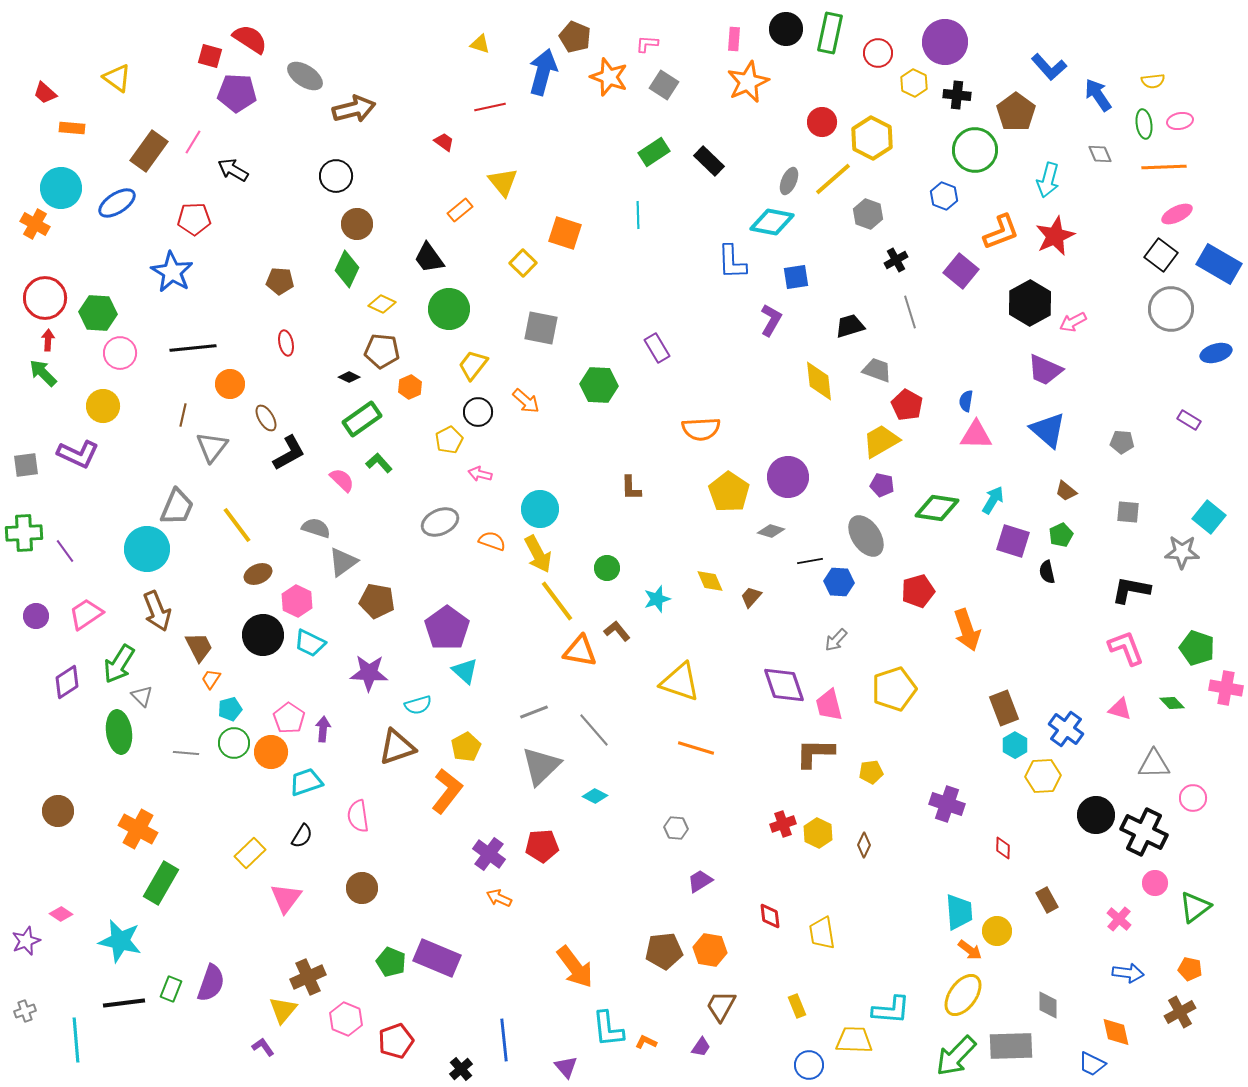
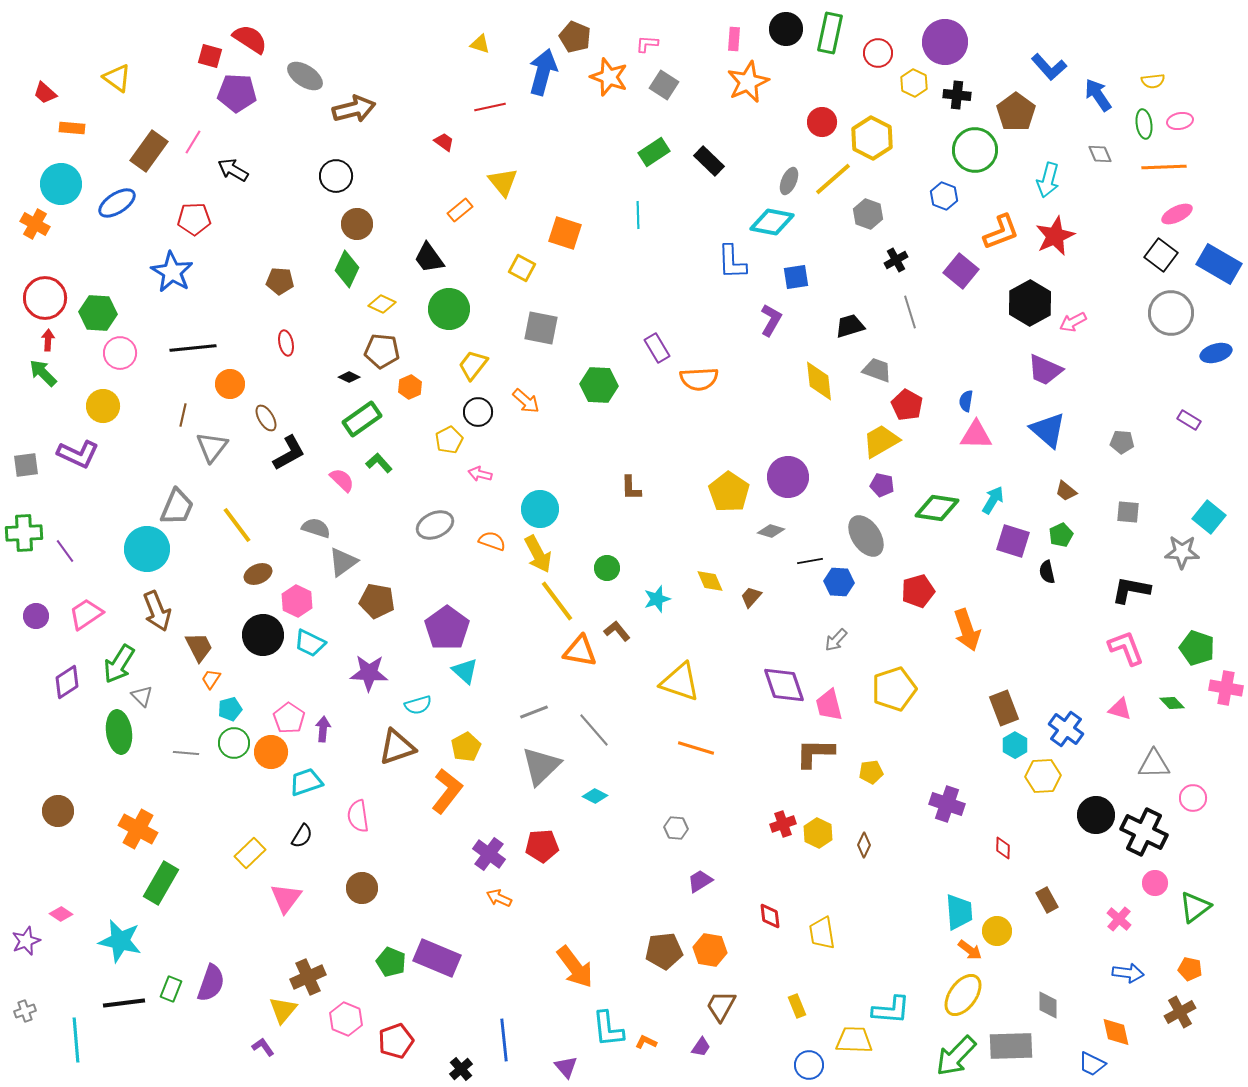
cyan circle at (61, 188): moved 4 px up
yellow square at (523, 263): moved 1 px left, 5 px down; rotated 16 degrees counterclockwise
gray circle at (1171, 309): moved 4 px down
orange semicircle at (701, 429): moved 2 px left, 50 px up
gray ellipse at (440, 522): moved 5 px left, 3 px down
